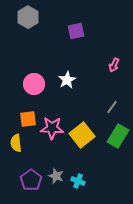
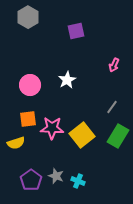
pink circle: moved 4 px left, 1 px down
yellow semicircle: rotated 102 degrees counterclockwise
